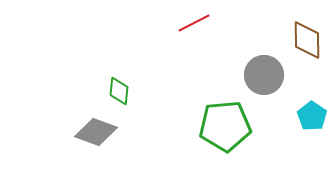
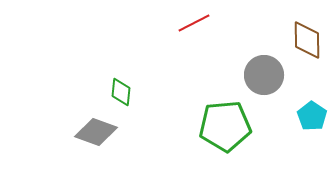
green diamond: moved 2 px right, 1 px down
